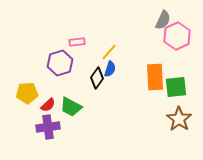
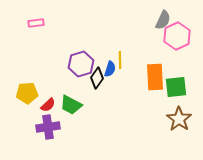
pink rectangle: moved 41 px left, 19 px up
yellow line: moved 11 px right, 8 px down; rotated 42 degrees counterclockwise
purple hexagon: moved 21 px right, 1 px down
green trapezoid: moved 2 px up
